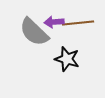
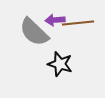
purple arrow: moved 1 px right, 2 px up
black star: moved 7 px left, 5 px down
